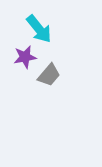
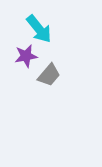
purple star: moved 1 px right, 1 px up
